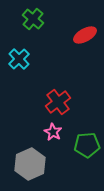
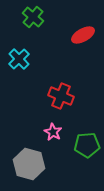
green cross: moved 2 px up
red ellipse: moved 2 px left
red cross: moved 3 px right, 6 px up; rotated 30 degrees counterclockwise
gray hexagon: moved 1 px left; rotated 20 degrees counterclockwise
